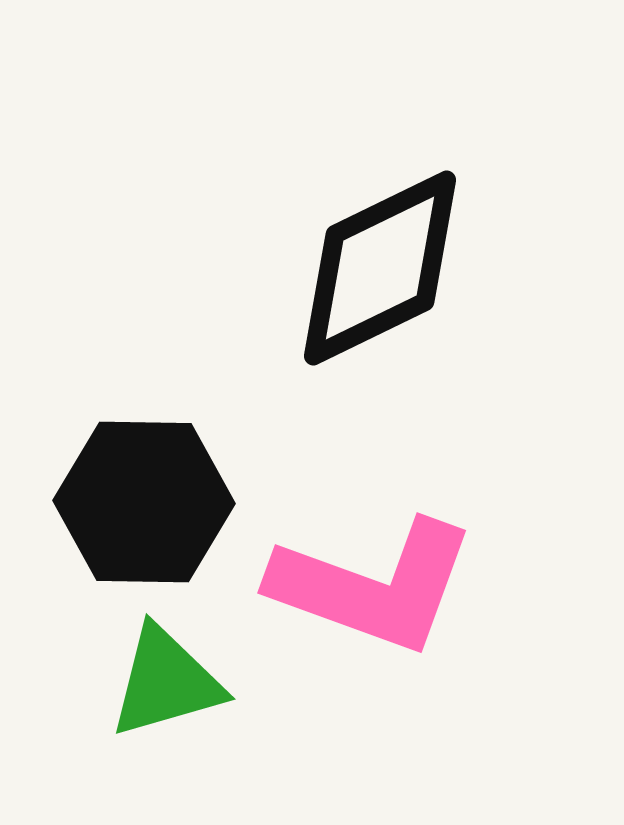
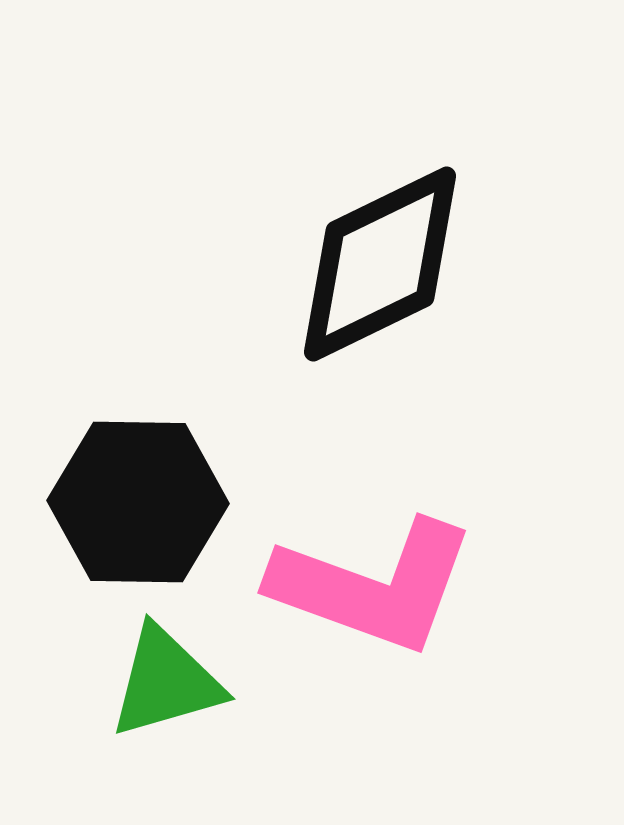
black diamond: moved 4 px up
black hexagon: moved 6 px left
